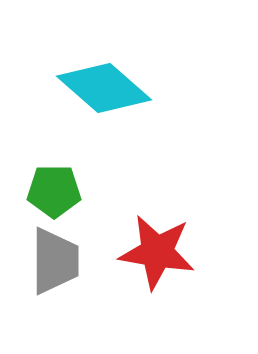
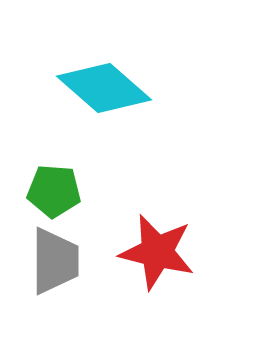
green pentagon: rotated 4 degrees clockwise
red star: rotated 4 degrees clockwise
